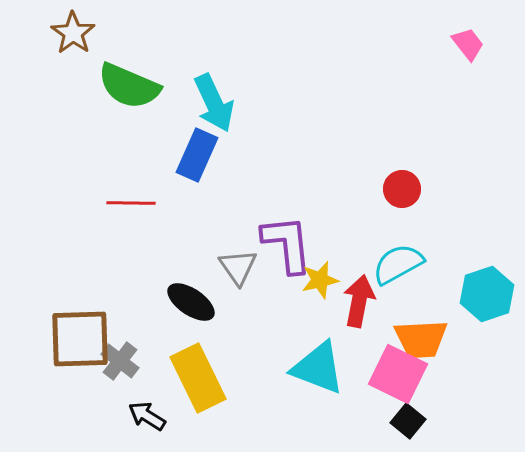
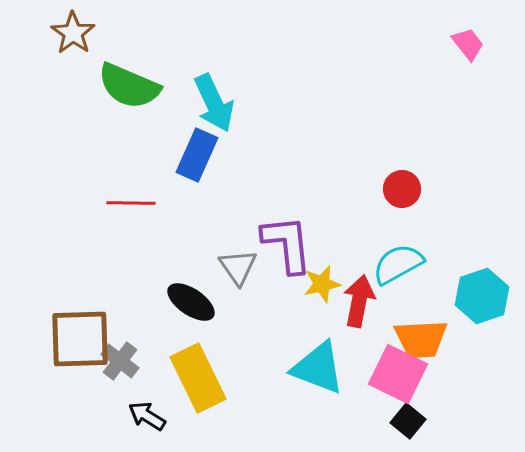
yellow star: moved 2 px right, 4 px down
cyan hexagon: moved 5 px left, 2 px down
